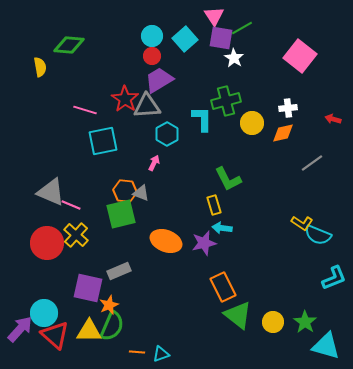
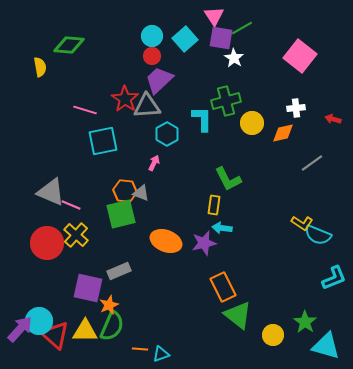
purple trapezoid at (159, 80): rotated 12 degrees counterclockwise
white cross at (288, 108): moved 8 px right
yellow rectangle at (214, 205): rotated 24 degrees clockwise
cyan circle at (44, 313): moved 5 px left, 8 px down
yellow circle at (273, 322): moved 13 px down
yellow triangle at (89, 331): moved 4 px left
orange line at (137, 352): moved 3 px right, 3 px up
